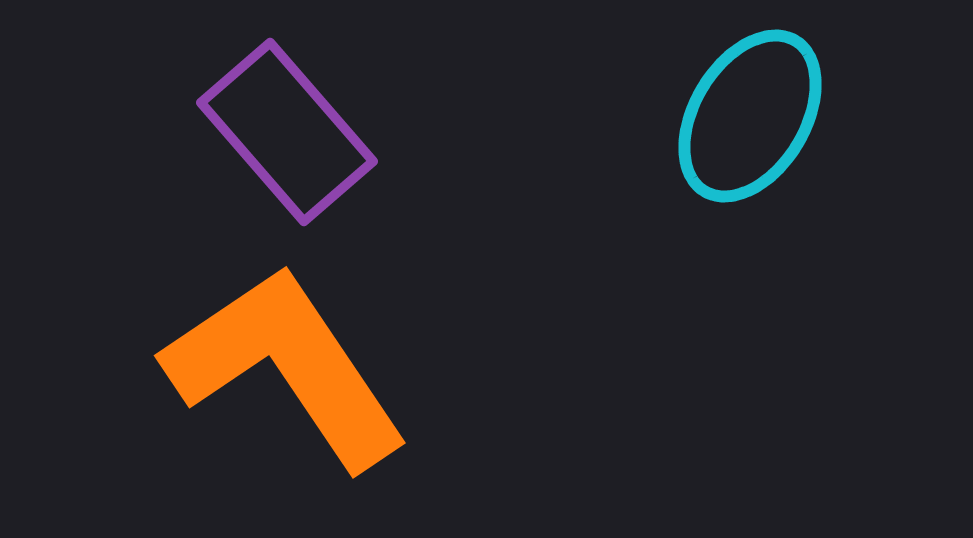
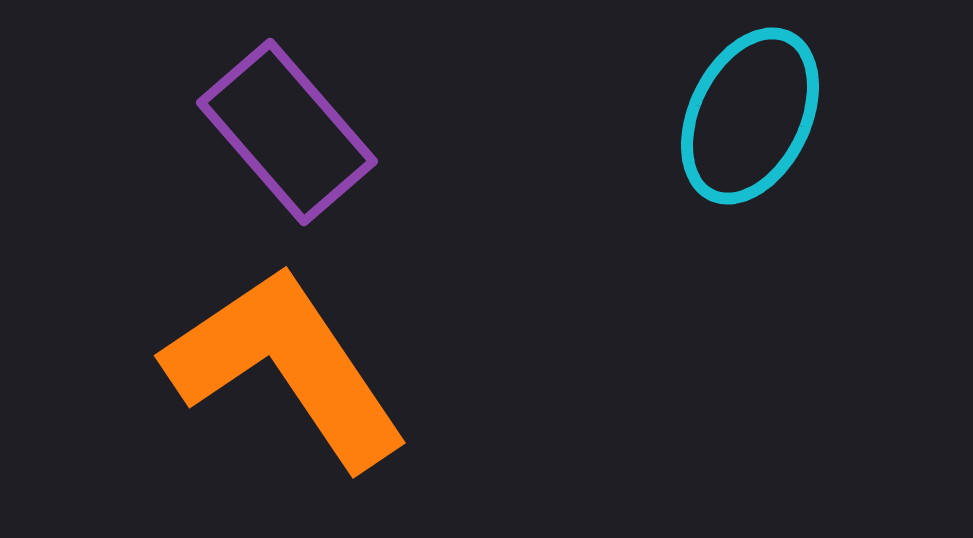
cyan ellipse: rotated 5 degrees counterclockwise
